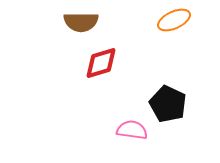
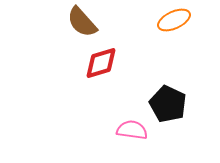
brown semicircle: moved 1 px right; rotated 48 degrees clockwise
